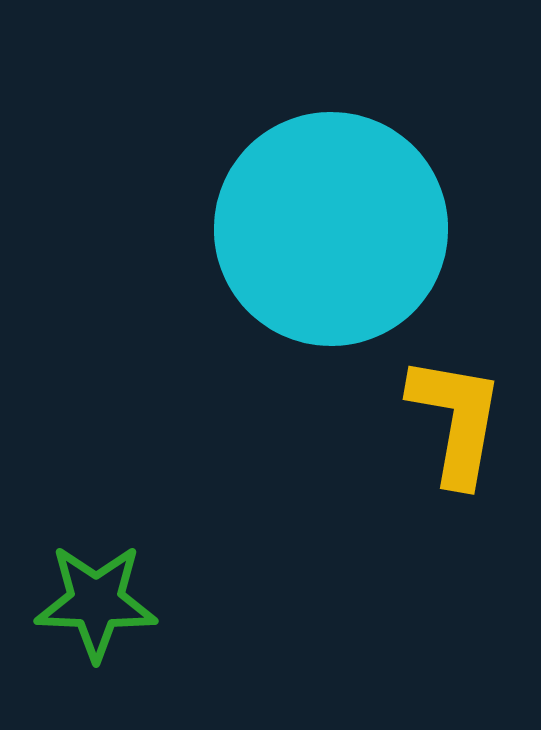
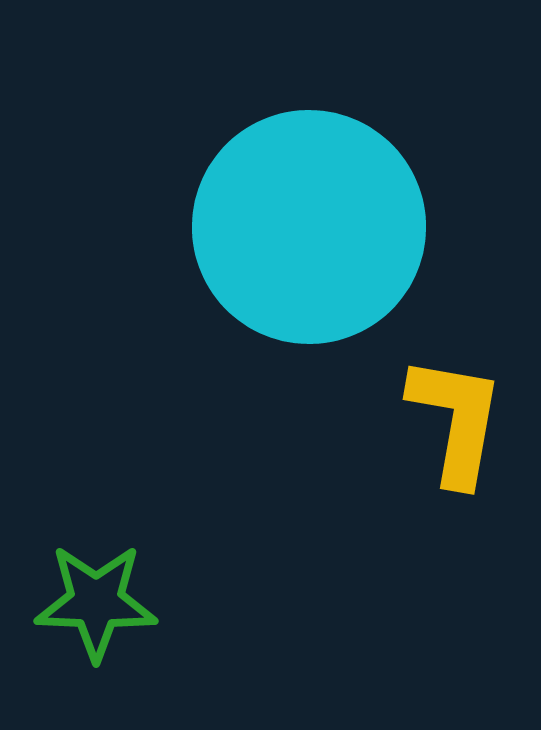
cyan circle: moved 22 px left, 2 px up
